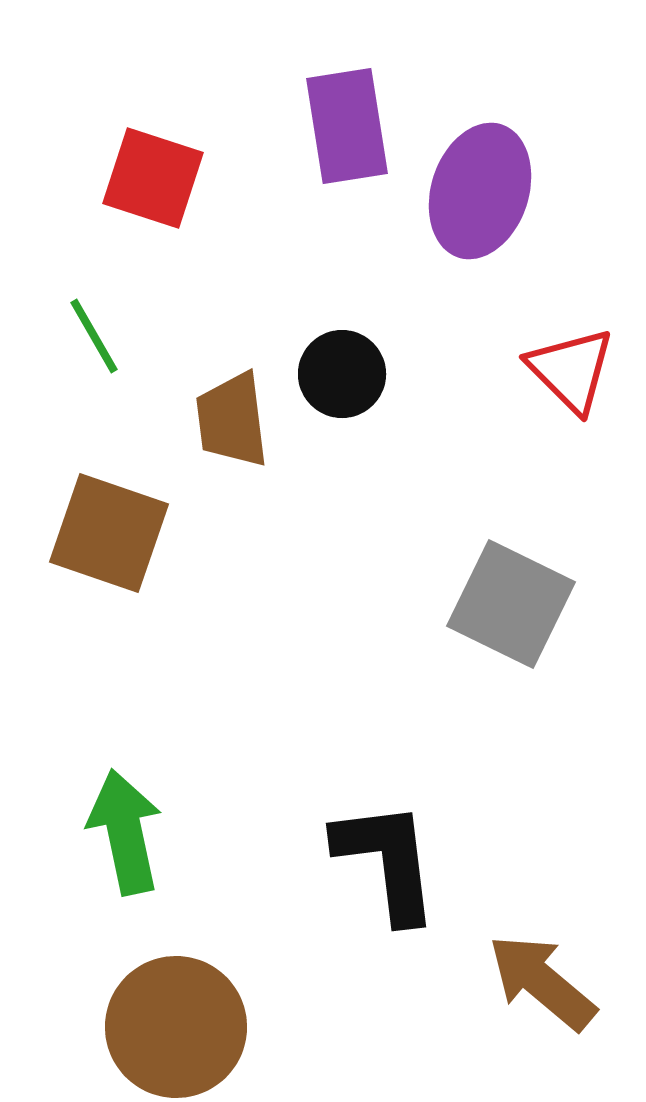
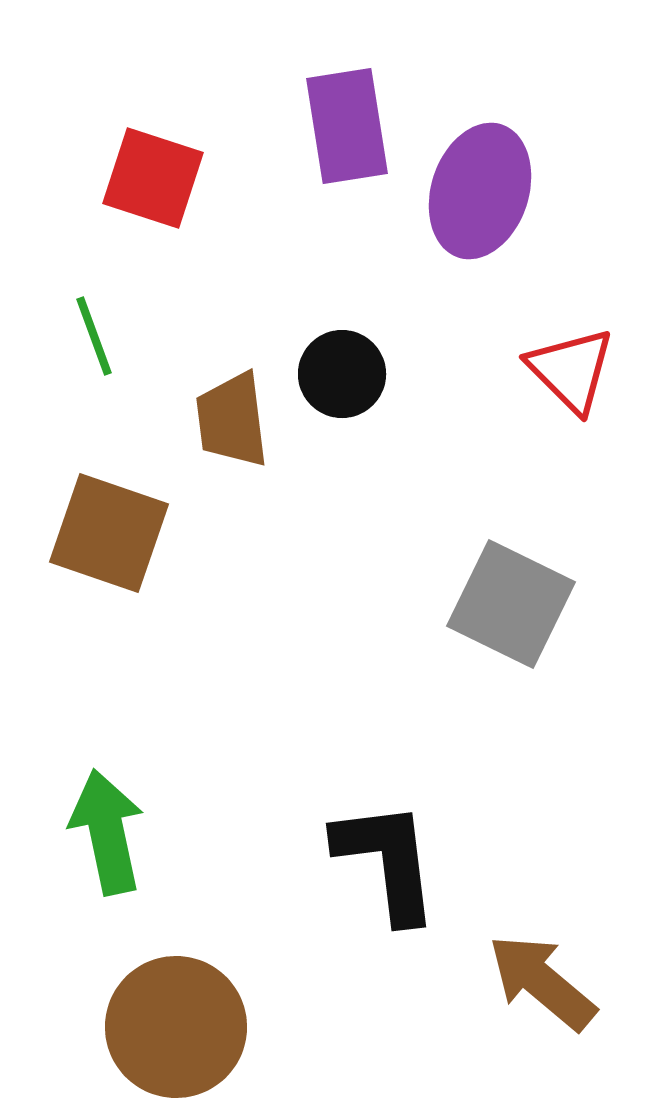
green line: rotated 10 degrees clockwise
green arrow: moved 18 px left
